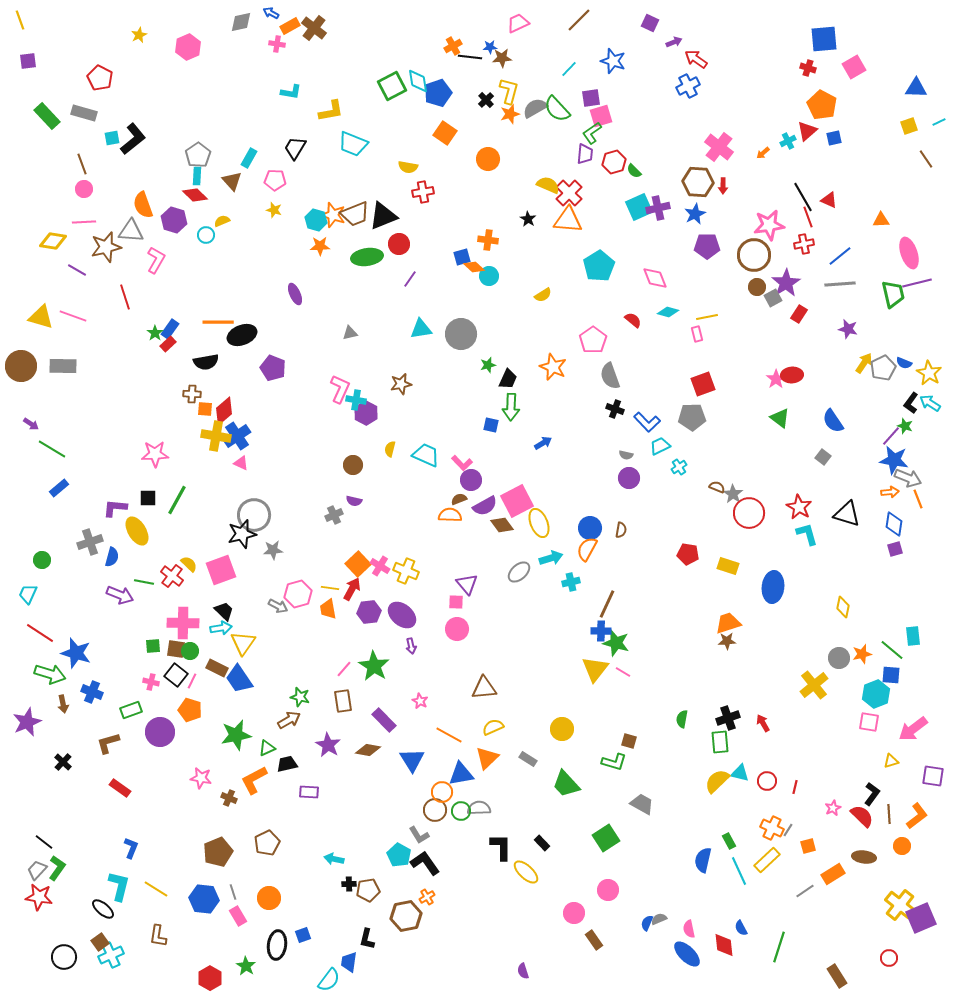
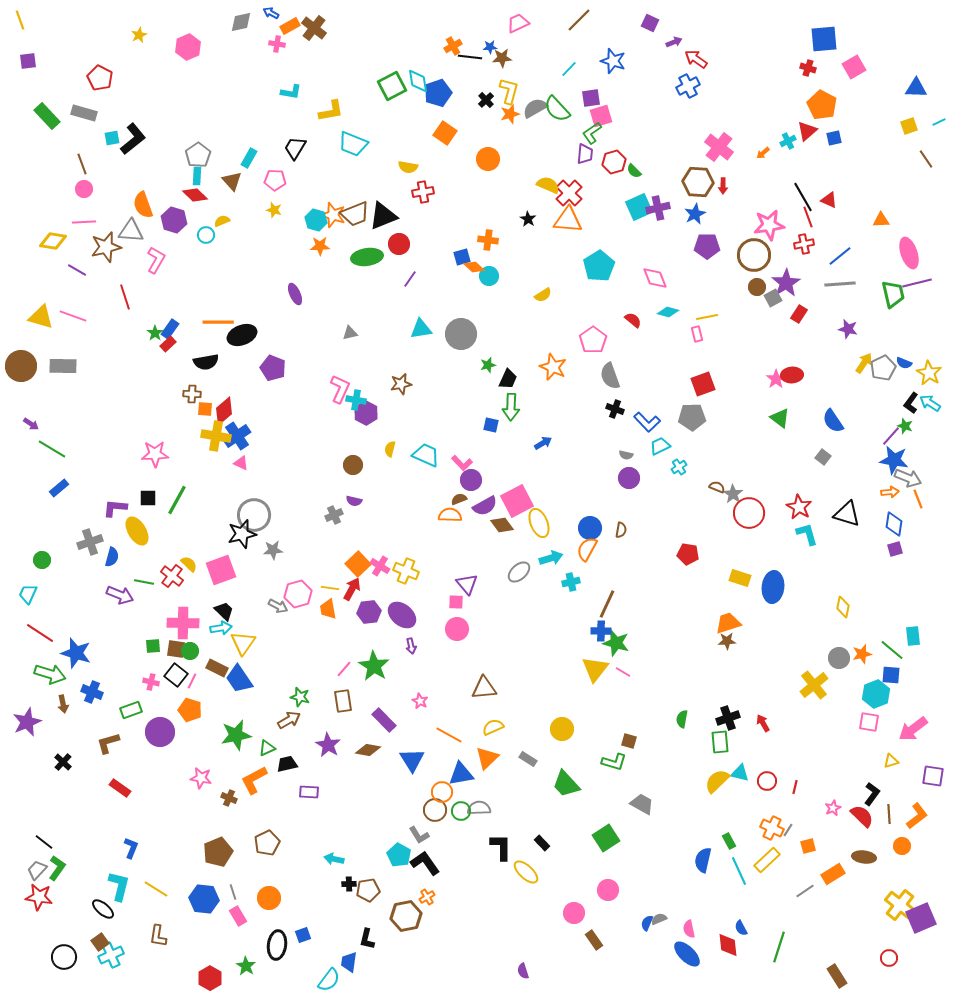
yellow rectangle at (728, 566): moved 12 px right, 12 px down
red diamond at (724, 945): moved 4 px right
